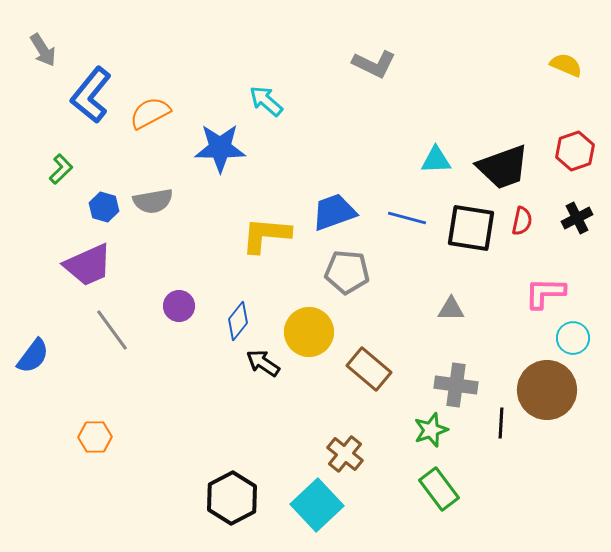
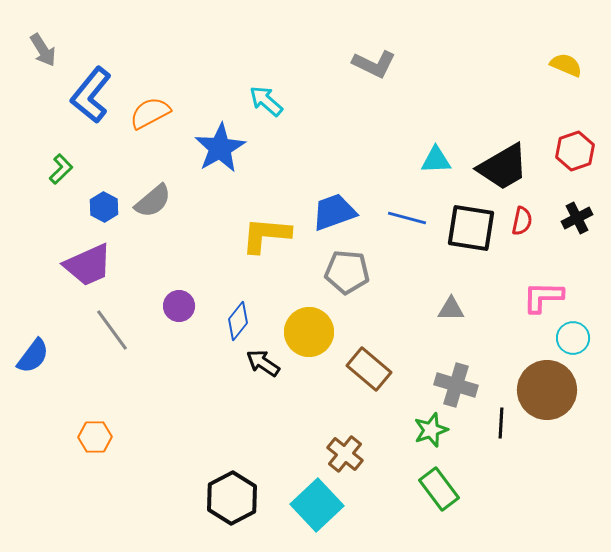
blue star: rotated 30 degrees counterclockwise
black trapezoid: rotated 10 degrees counterclockwise
gray semicircle: rotated 30 degrees counterclockwise
blue hexagon: rotated 12 degrees clockwise
pink L-shape: moved 2 px left, 4 px down
gray cross: rotated 9 degrees clockwise
